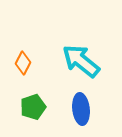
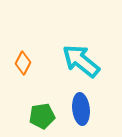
green pentagon: moved 9 px right, 9 px down; rotated 10 degrees clockwise
